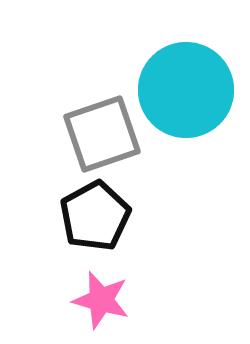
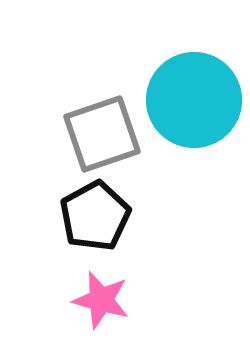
cyan circle: moved 8 px right, 10 px down
